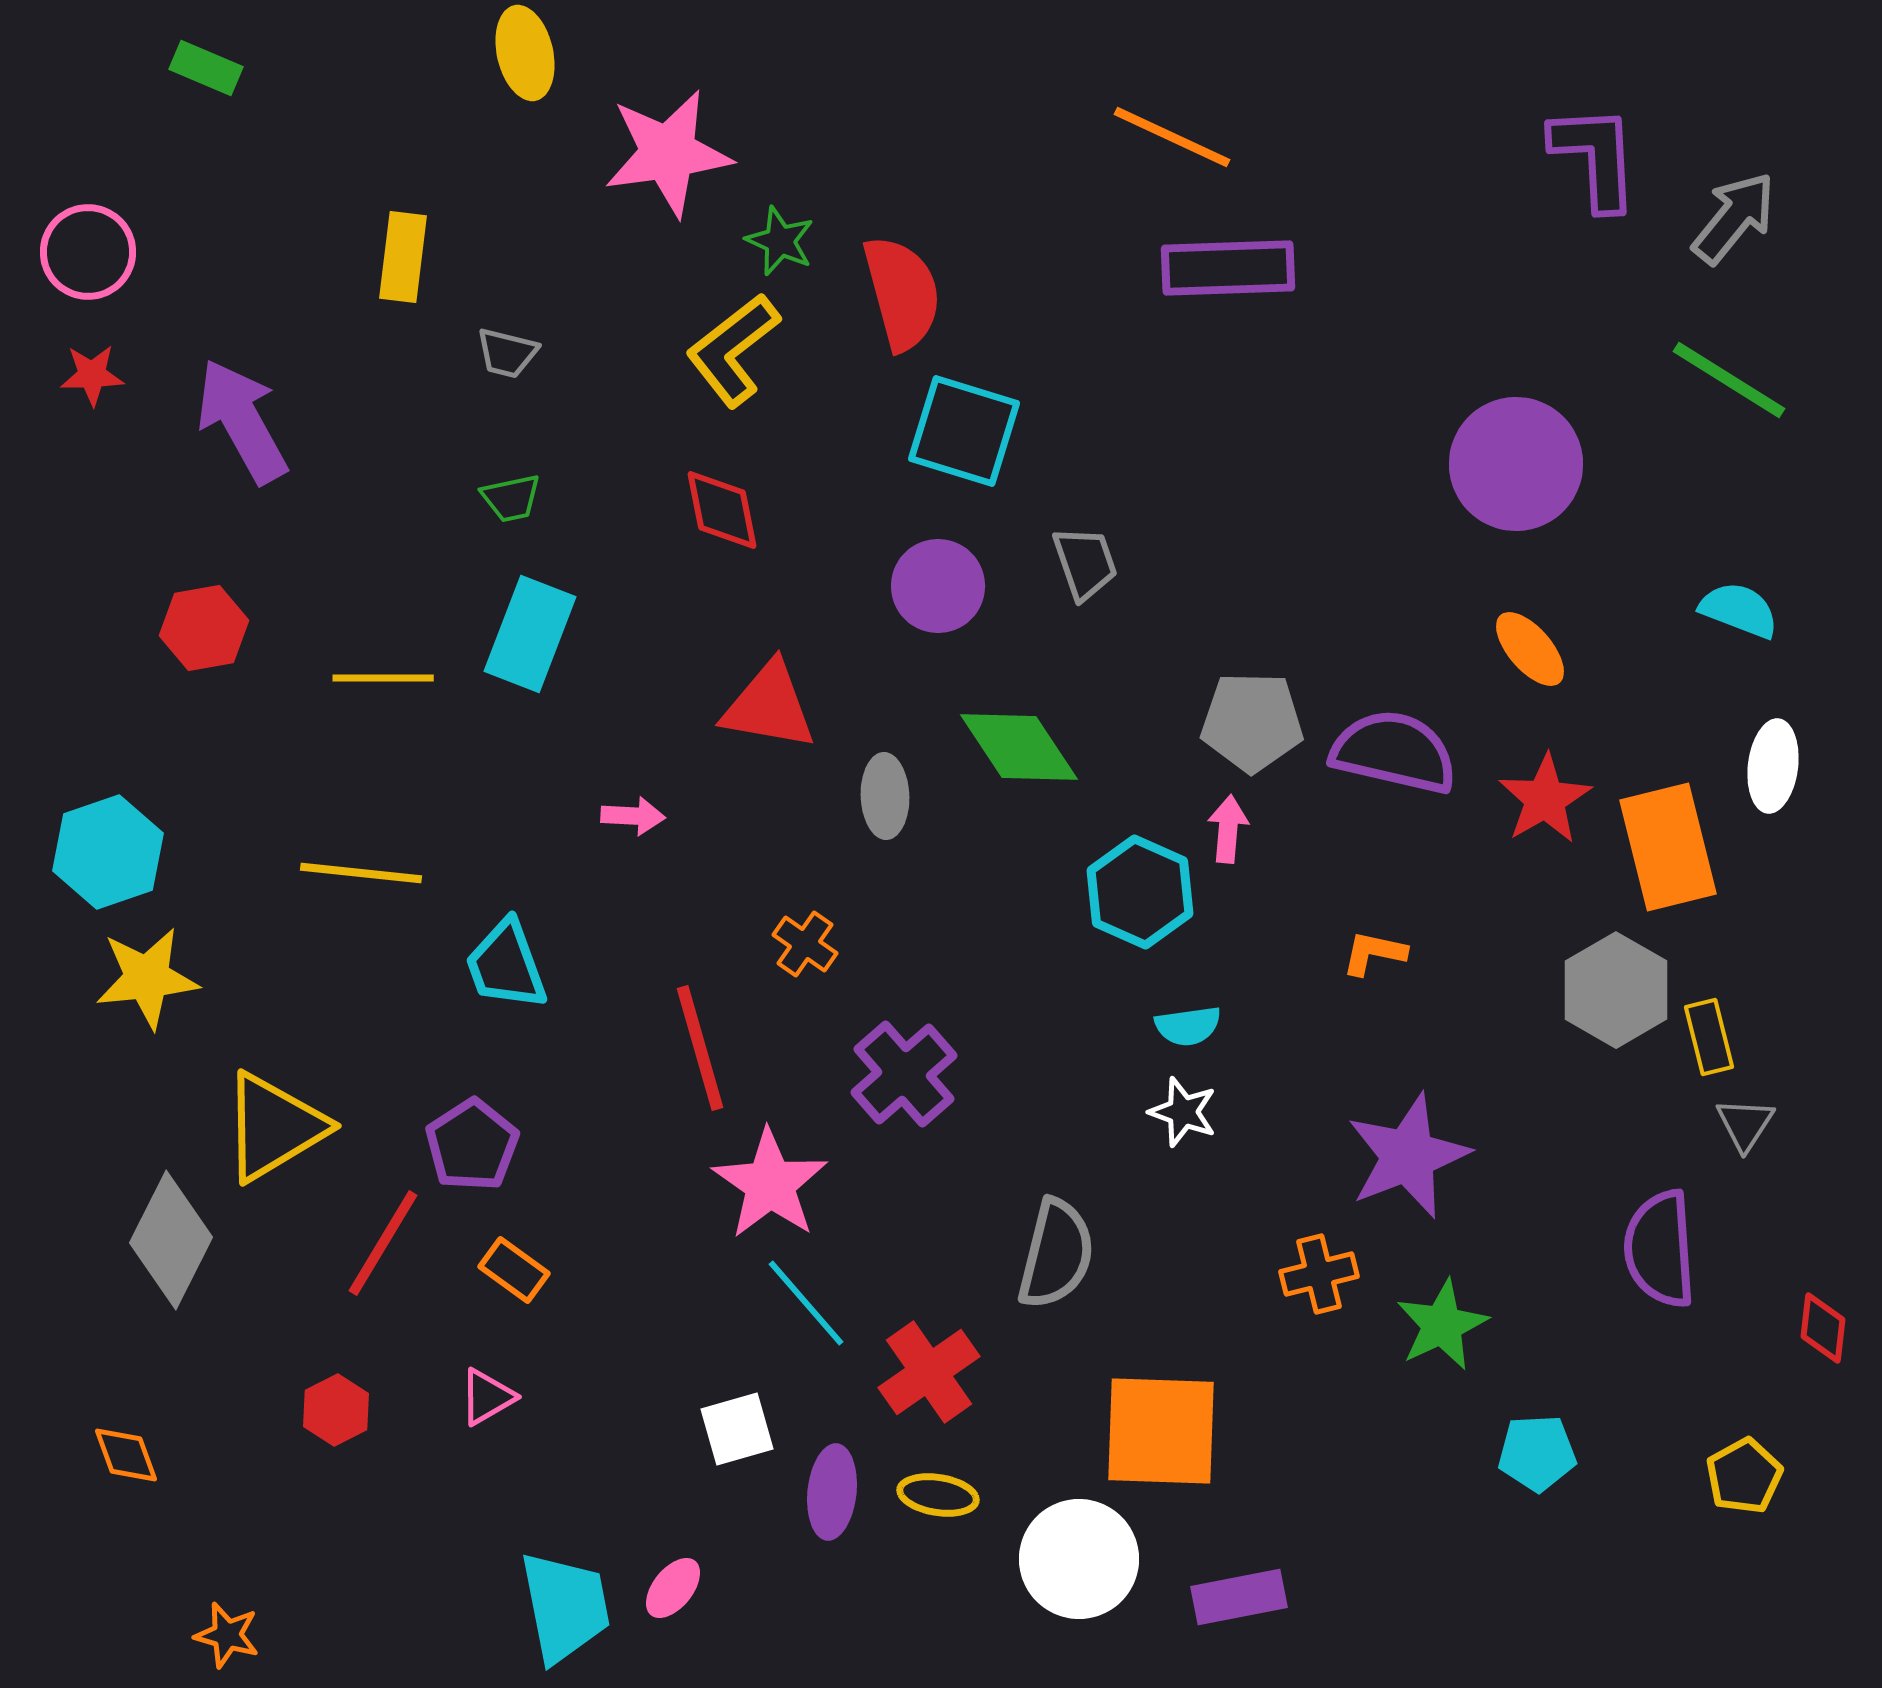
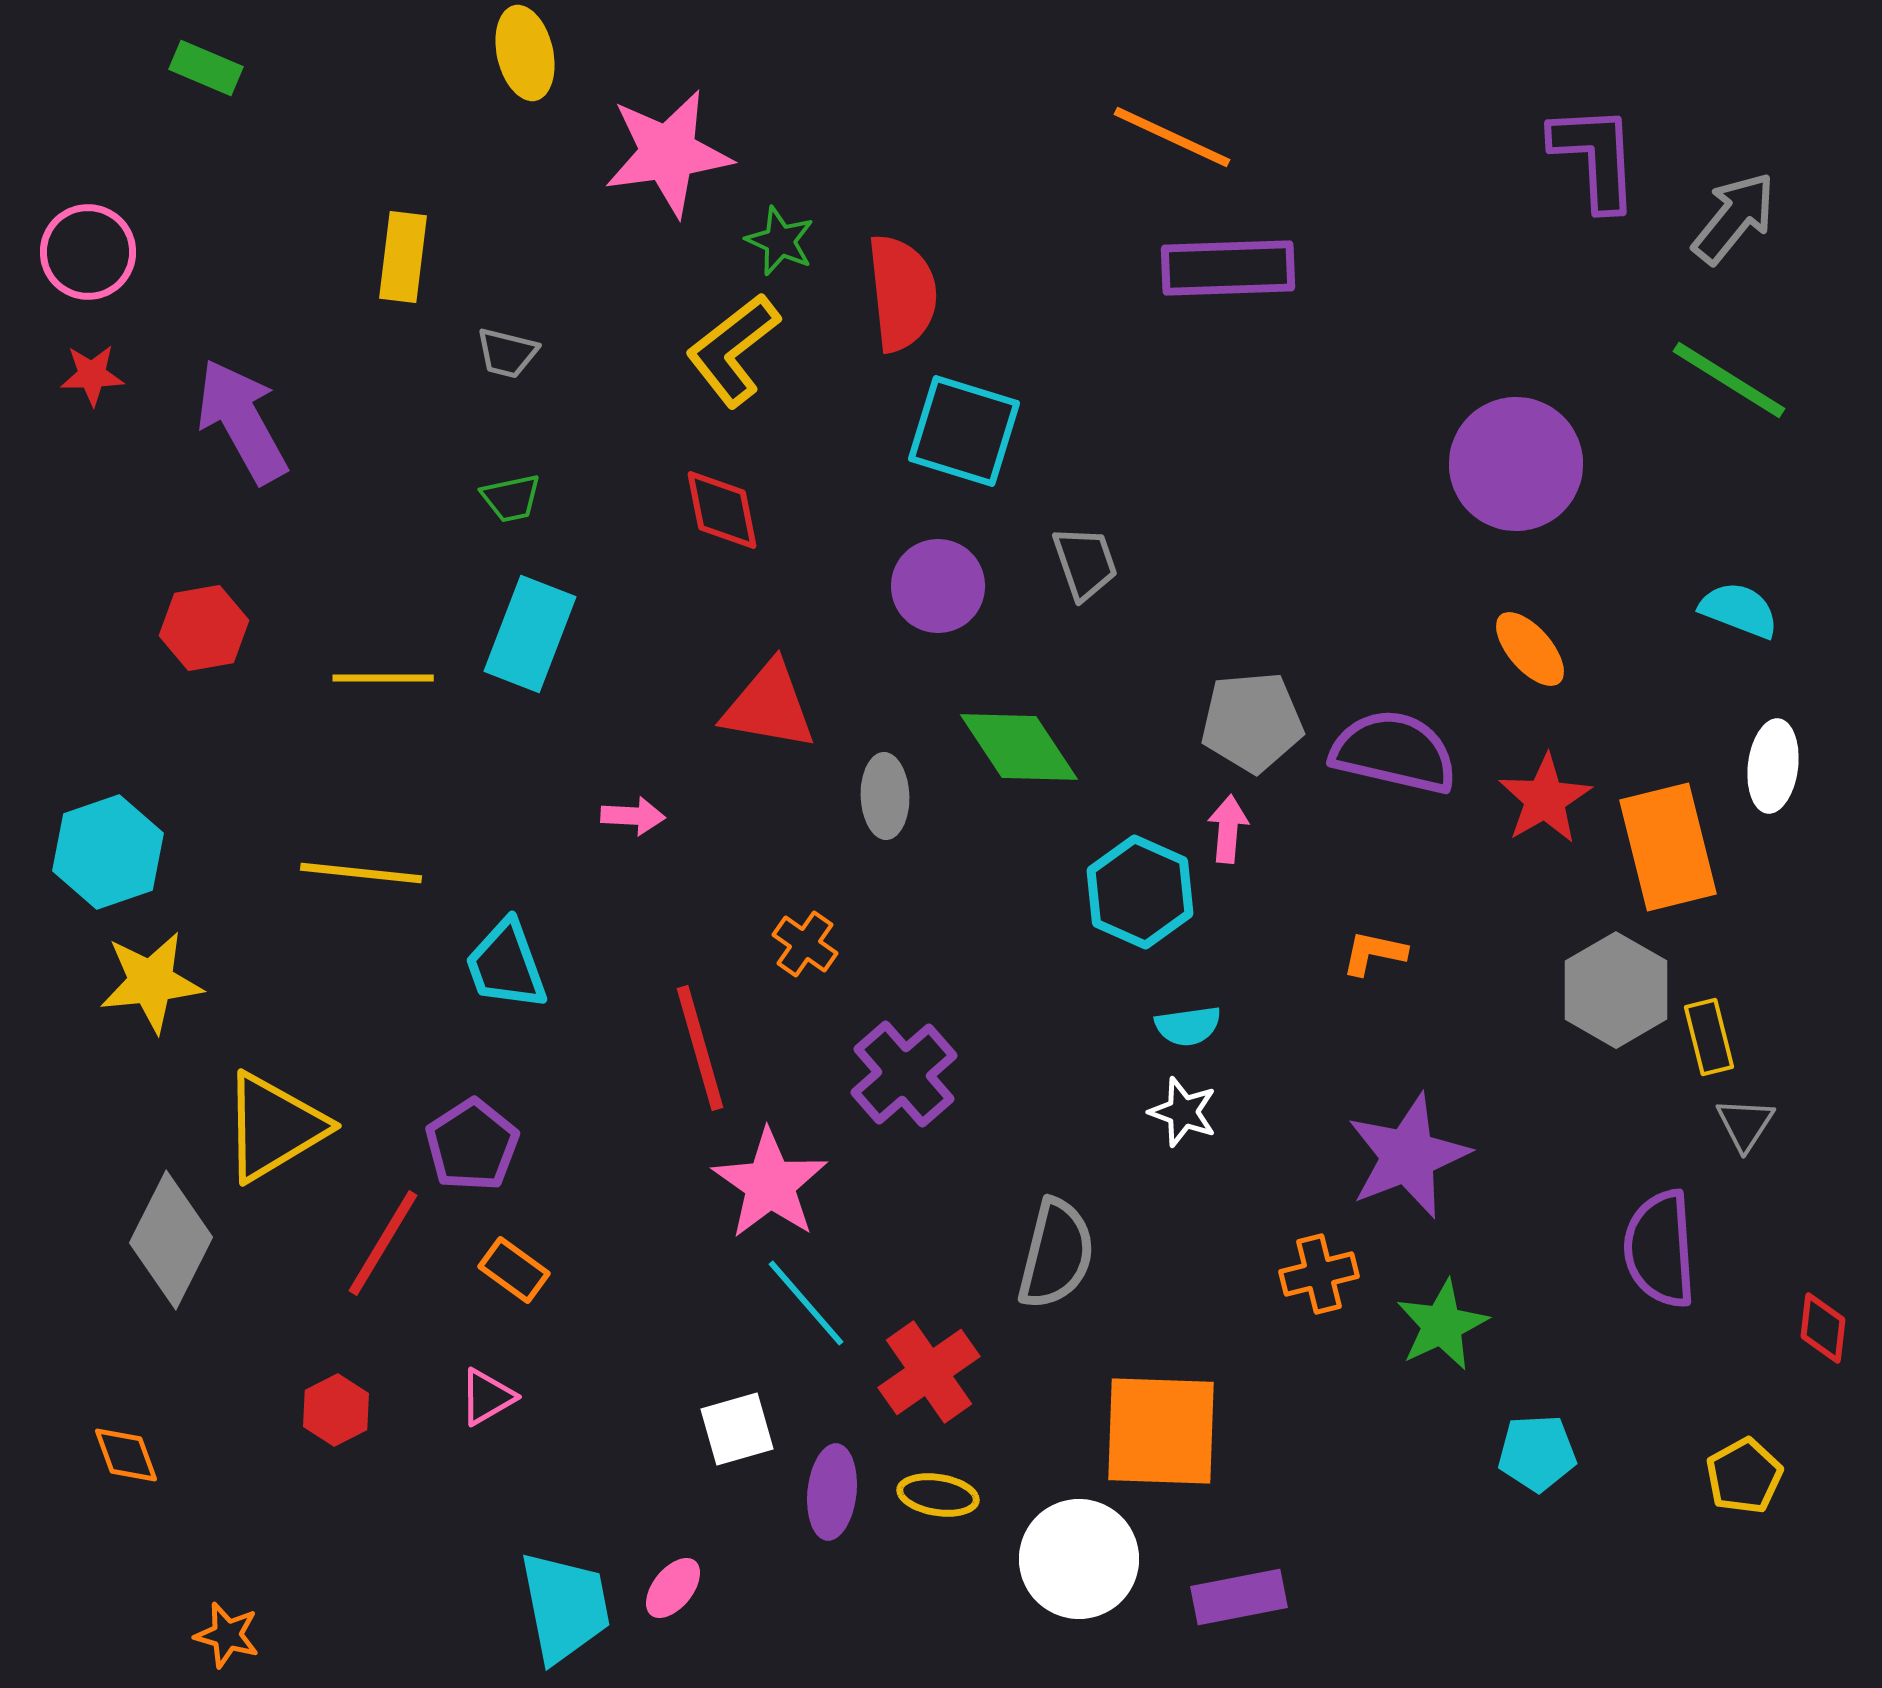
red semicircle at (902, 293): rotated 9 degrees clockwise
gray pentagon at (1252, 722): rotated 6 degrees counterclockwise
yellow star at (147, 978): moved 4 px right, 4 px down
